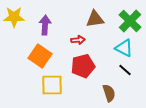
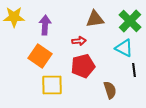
red arrow: moved 1 px right, 1 px down
black line: moved 9 px right; rotated 40 degrees clockwise
brown semicircle: moved 1 px right, 3 px up
